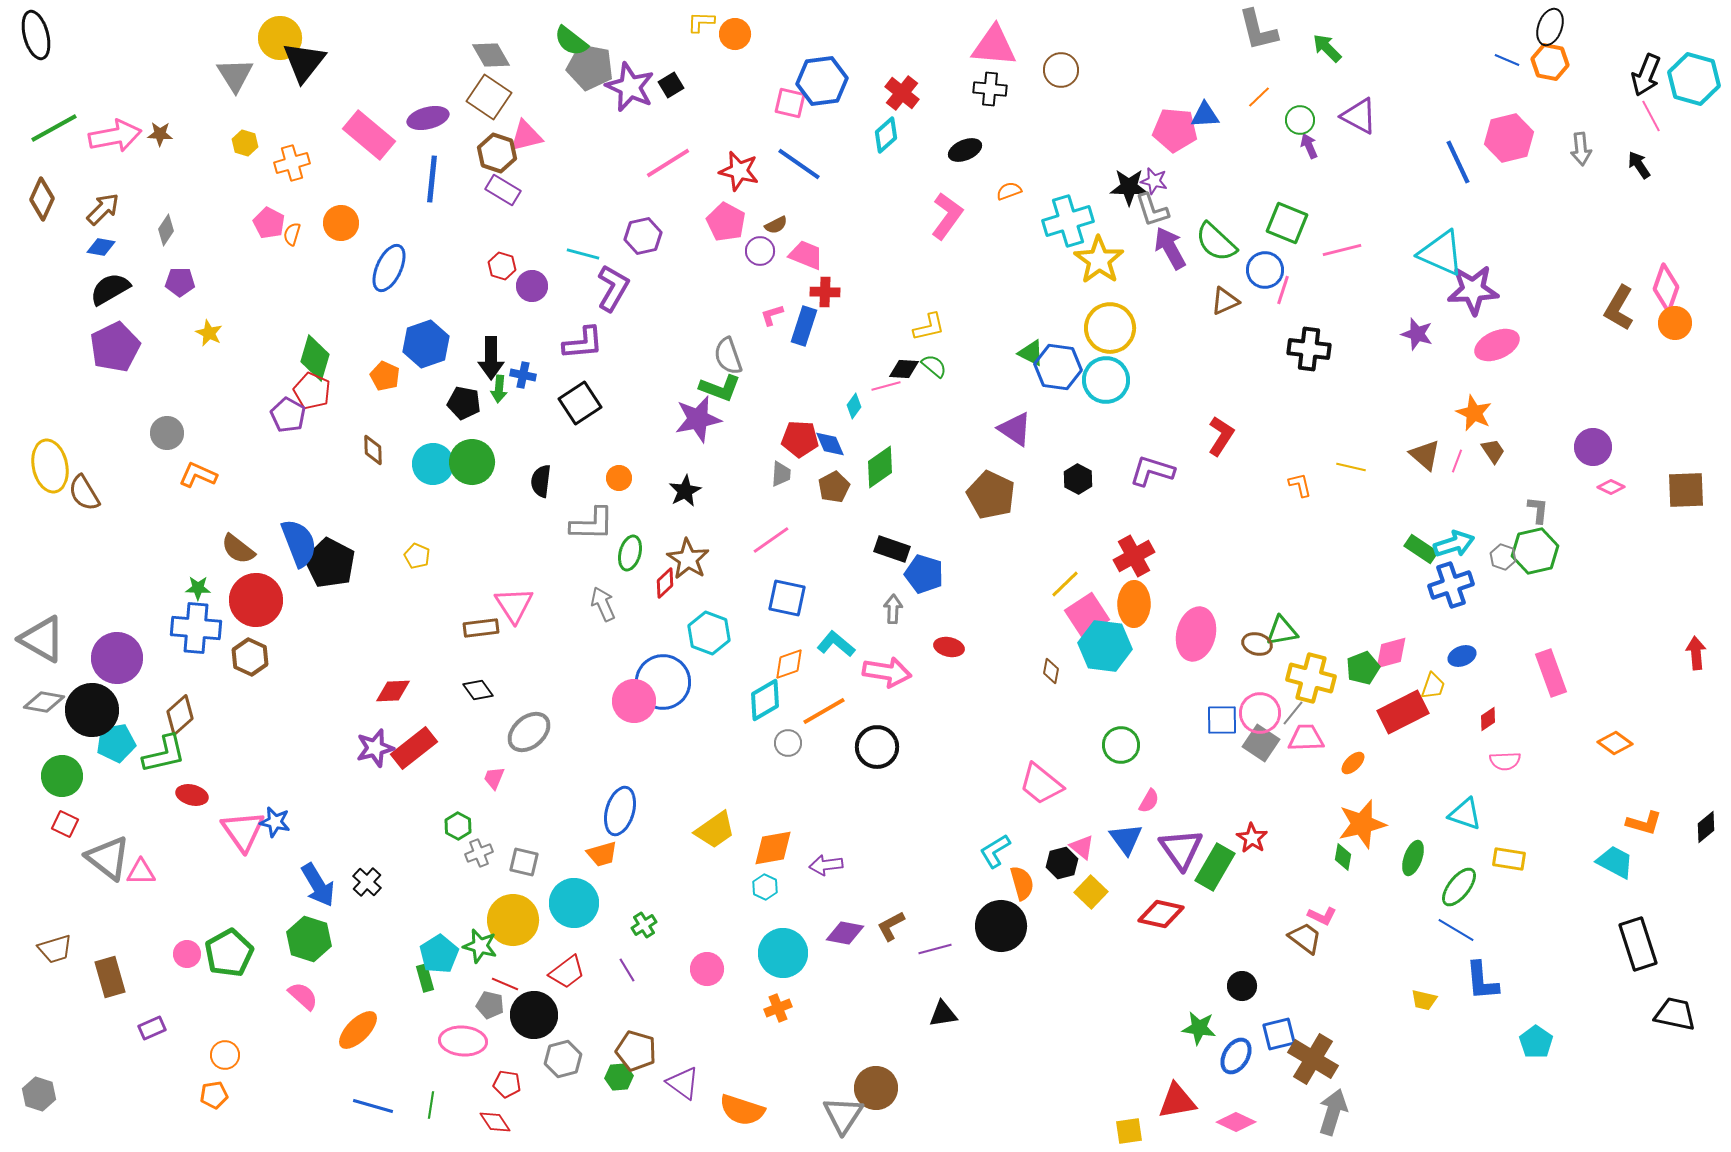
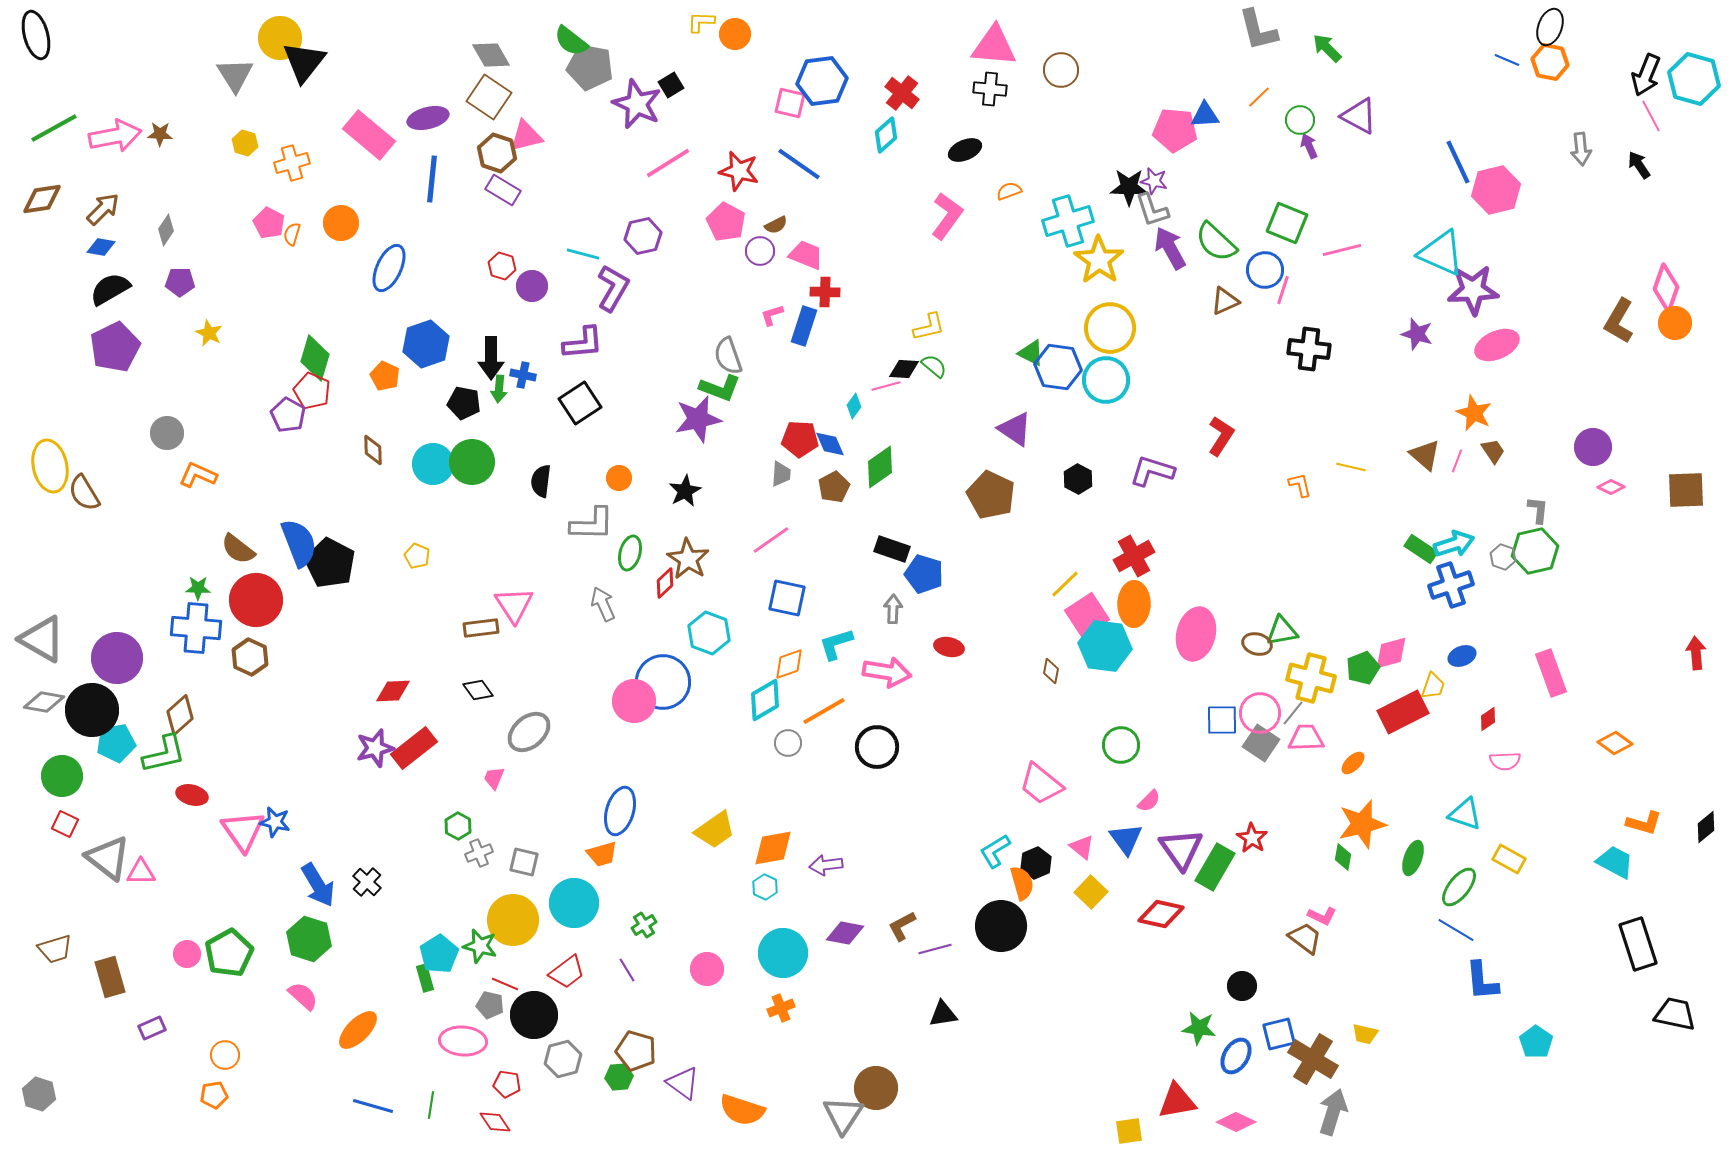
purple star at (630, 87): moved 7 px right, 17 px down
pink hexagon at (1509, 138): moved 13 px left, 52 px down
brown diamond at (42, 199): rotated 57 degrees clockwise
brown L-shape at (1619, 308): moved 13 px down
cyan L-shape at (836, 644): rotated 57 degrees counterclockwise
pink semicircle at (1149, 801): rotated 15 degrees clockwise
yellow rectangle at (1509, 859): rotated 20 degrees clockwise
black hexagon at (1062, 863): moved 26 px left; rotated 8 degrees counterclockwise
brown L-shape at (891, 926): moved 11 px right
yellow trapezoid at (1424, 1000): moved 59 px left, 34 px down
orange cross at (778, 1008): moved 3 px right
